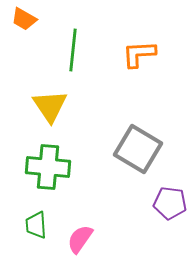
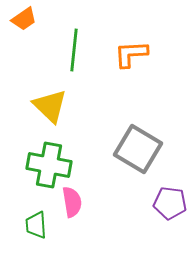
orange trapezoid: rotated 64 degrees counterclockwise
green line: moved 1 px right
orange L-shape: moved 8 px left
yellow triangle: rotated 12 degrees counterclockwise
green cross: moved 1 px right, 2 px up; rotated 6 degrees clockwise
pink semicircle: moved 8 px left, 37 px up; rotated 136 degrees clockwise
